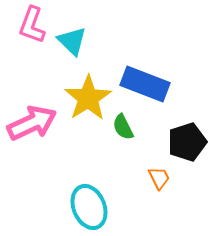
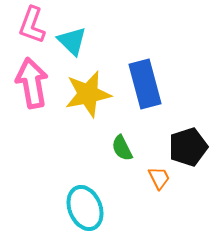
blue rectangle: rotated 54 degrees clockwise
yellow star: moved 4 px up; rotated 21 degrees clockwise
pink arrow: moved 40 px up; rotated 75 degrees counterclockwise
green semicircle: moved 1 px left, 21 px down
black pentagon: moved 1 px right, 5 px down
cyan ellipse: moved 4 px left, 1 px down
